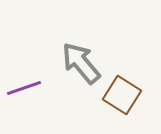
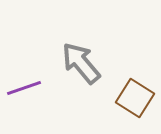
brown square: moved 13 px right, 3 px down
